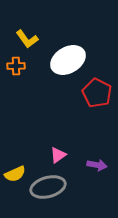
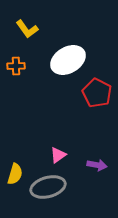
yellow L-shape: moved 10 px up
yellow semicircle: rotated 50 degrees counterclockwise
